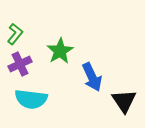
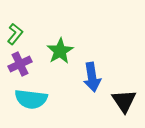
blue arrow: rotated 16 degrees clockwise
